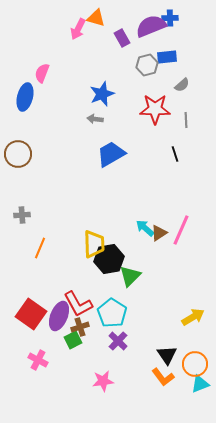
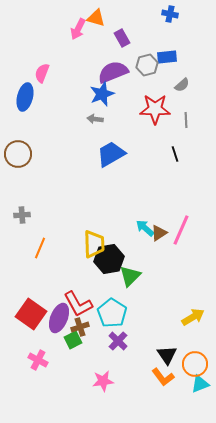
blue cross: moved 4 px up; rotated 14 degrees clockwise
purple semicircle: moved 38 px left, 46 px down
purple ellipse: moved 2 px down
